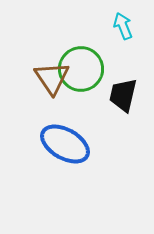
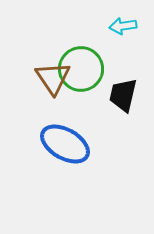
cyan arrow: rotated 76 degrees counterclockwise
brown triangle: moved 1 px right
